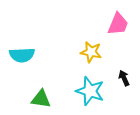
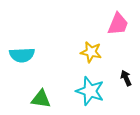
black arrow: moved 2 px right
